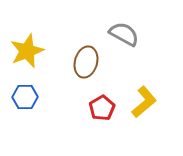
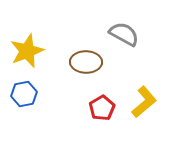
brown ellipse: rotated 76 degrees clockwise
blue hexagon: moved 1 px left, 3 px up; rotated 10 degrees counterclockwise
